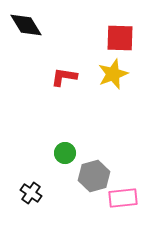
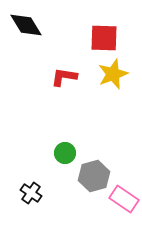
red square: moved 16 px left
pink rectangle: moved 1 px right, 1 px down; rotated 40 degrees clockwise
